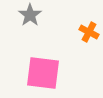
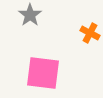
orange cross: moved 1 px right, 1 px down
